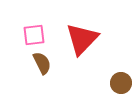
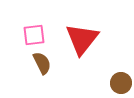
red triangle: rotated 6 degrees counterclockwise
